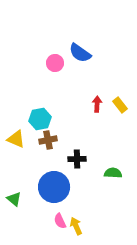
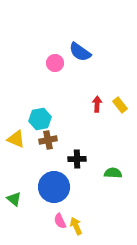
blue semicircle: moved 1 px up
